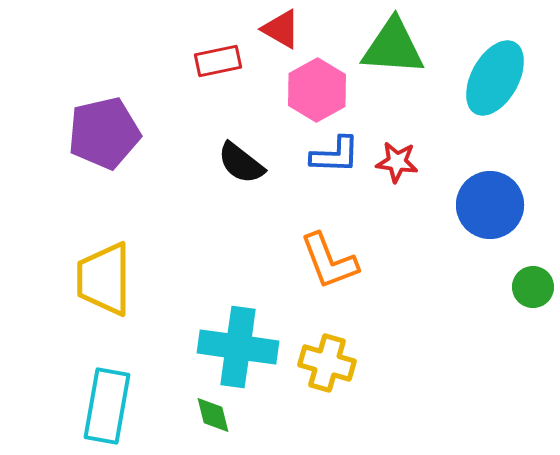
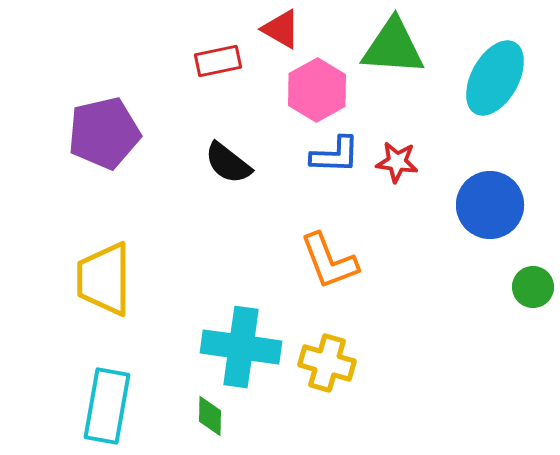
black semicircle: moved 13 px left
cyan cross: moved 3 px right
green diamond: moved 3 px left, 1 px down; rotated 15 degrees clockwise
